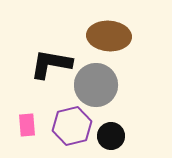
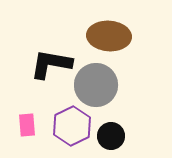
purple hexagon: rotated 12 degrees counterclockwise
